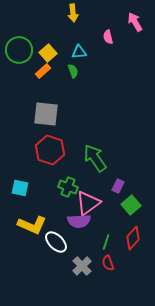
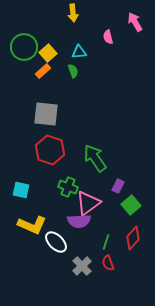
green circle: moved 5 px right, 3 px up
cyan square: moved 1 px right, 2 px down
